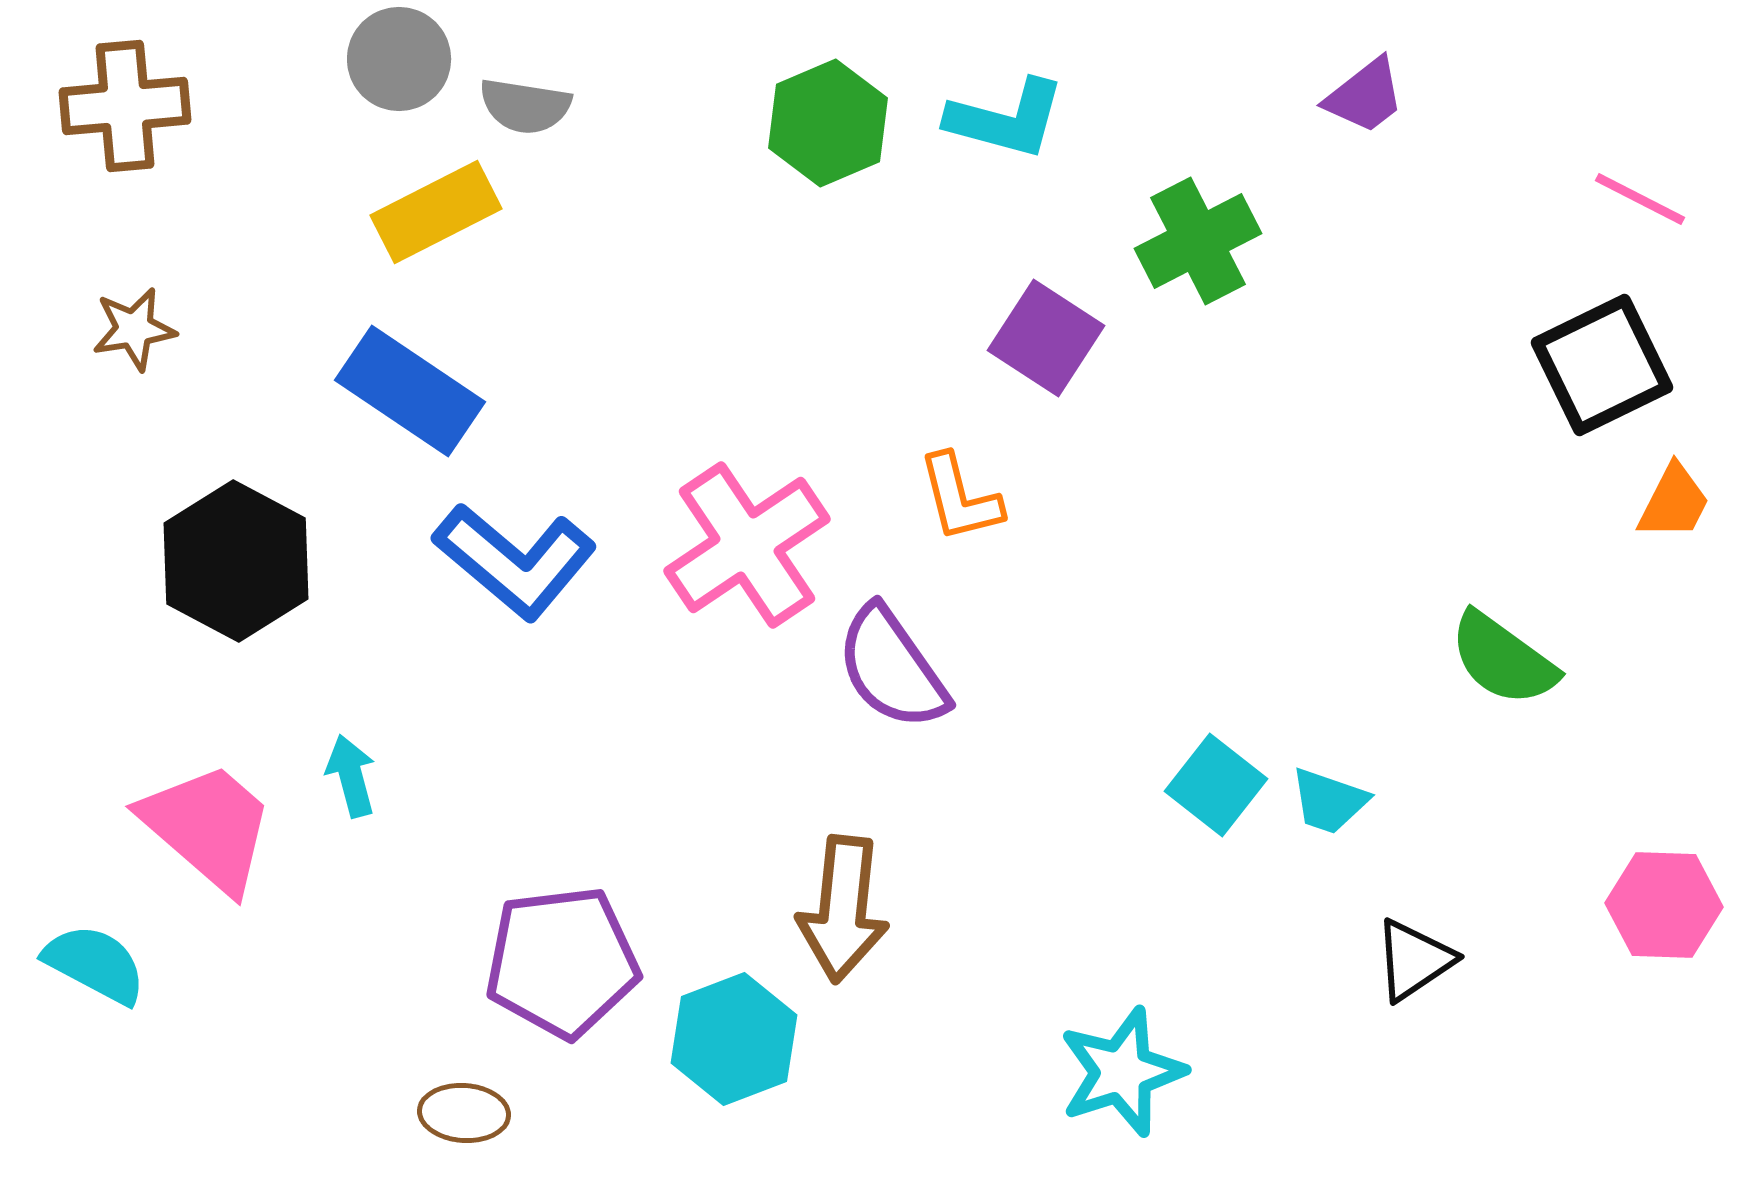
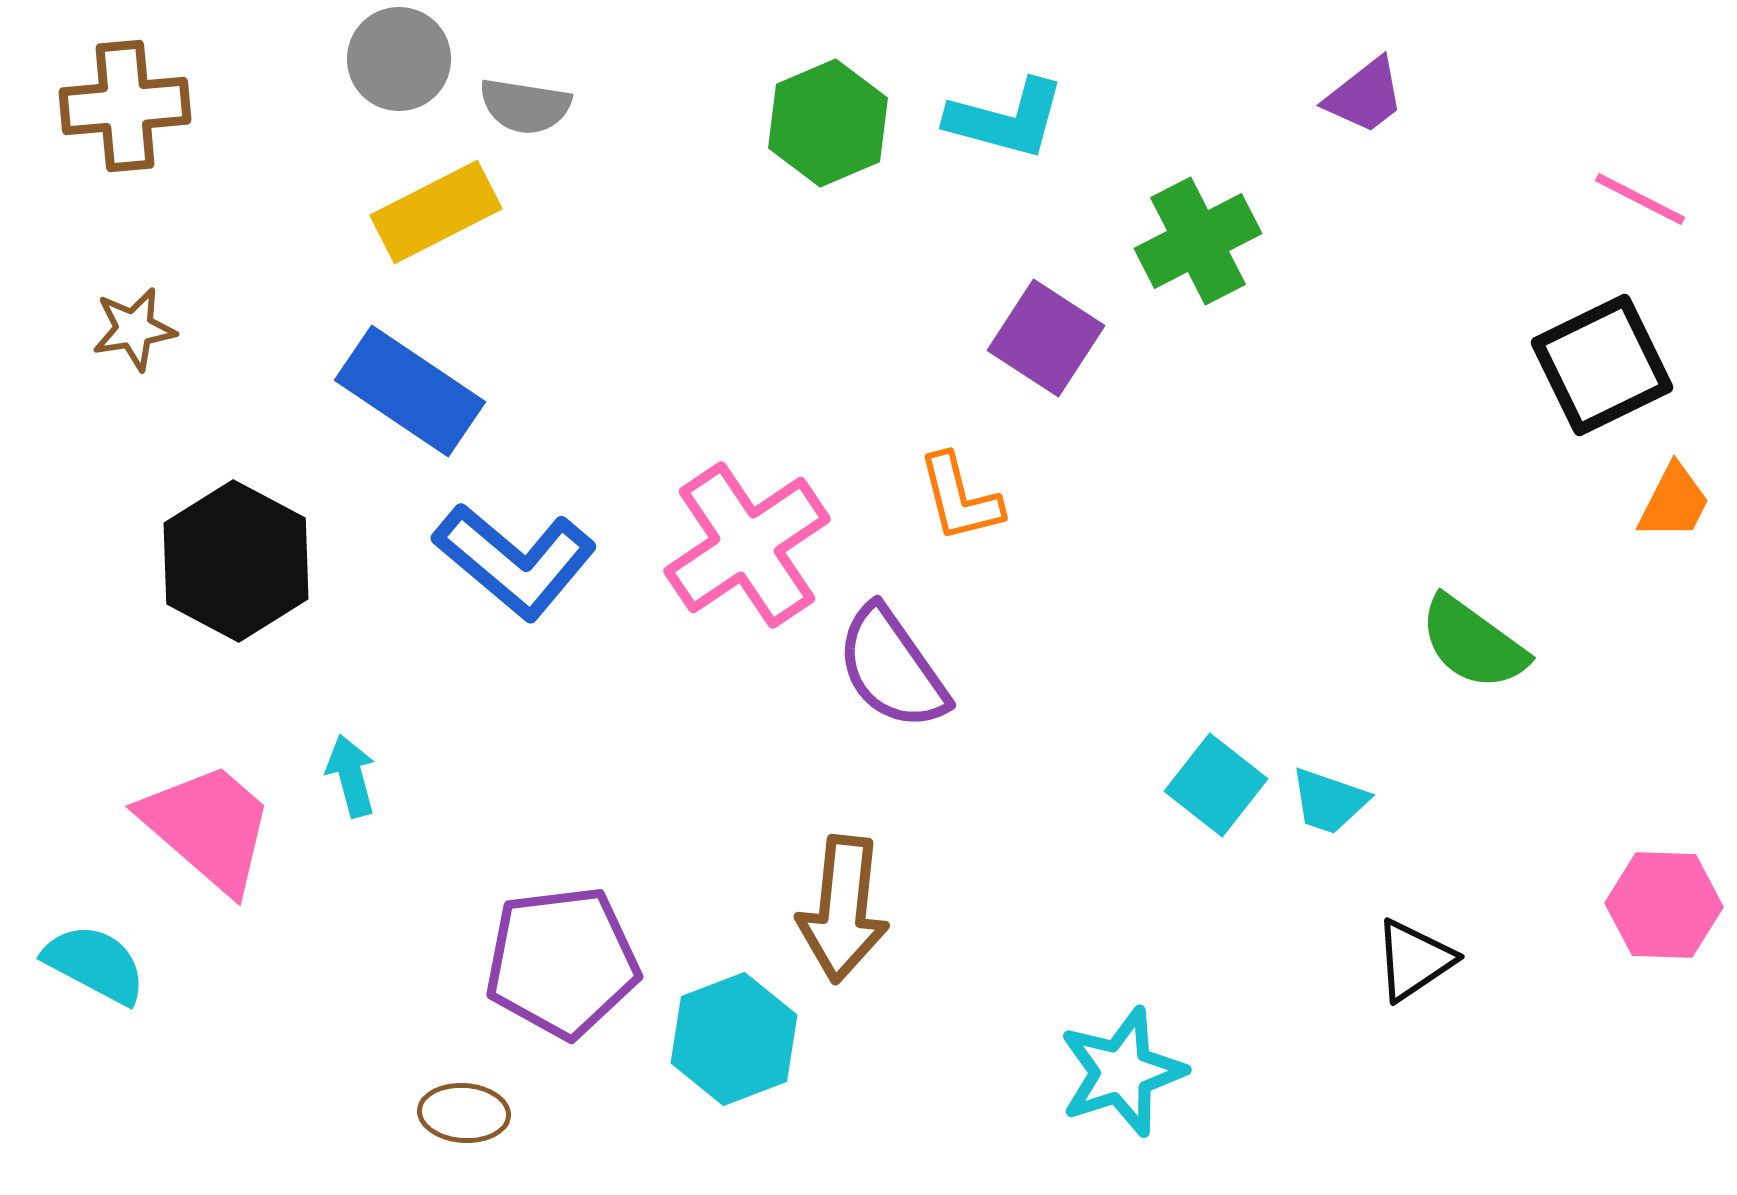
green semicircle: moved 30 px left, 16 px up
